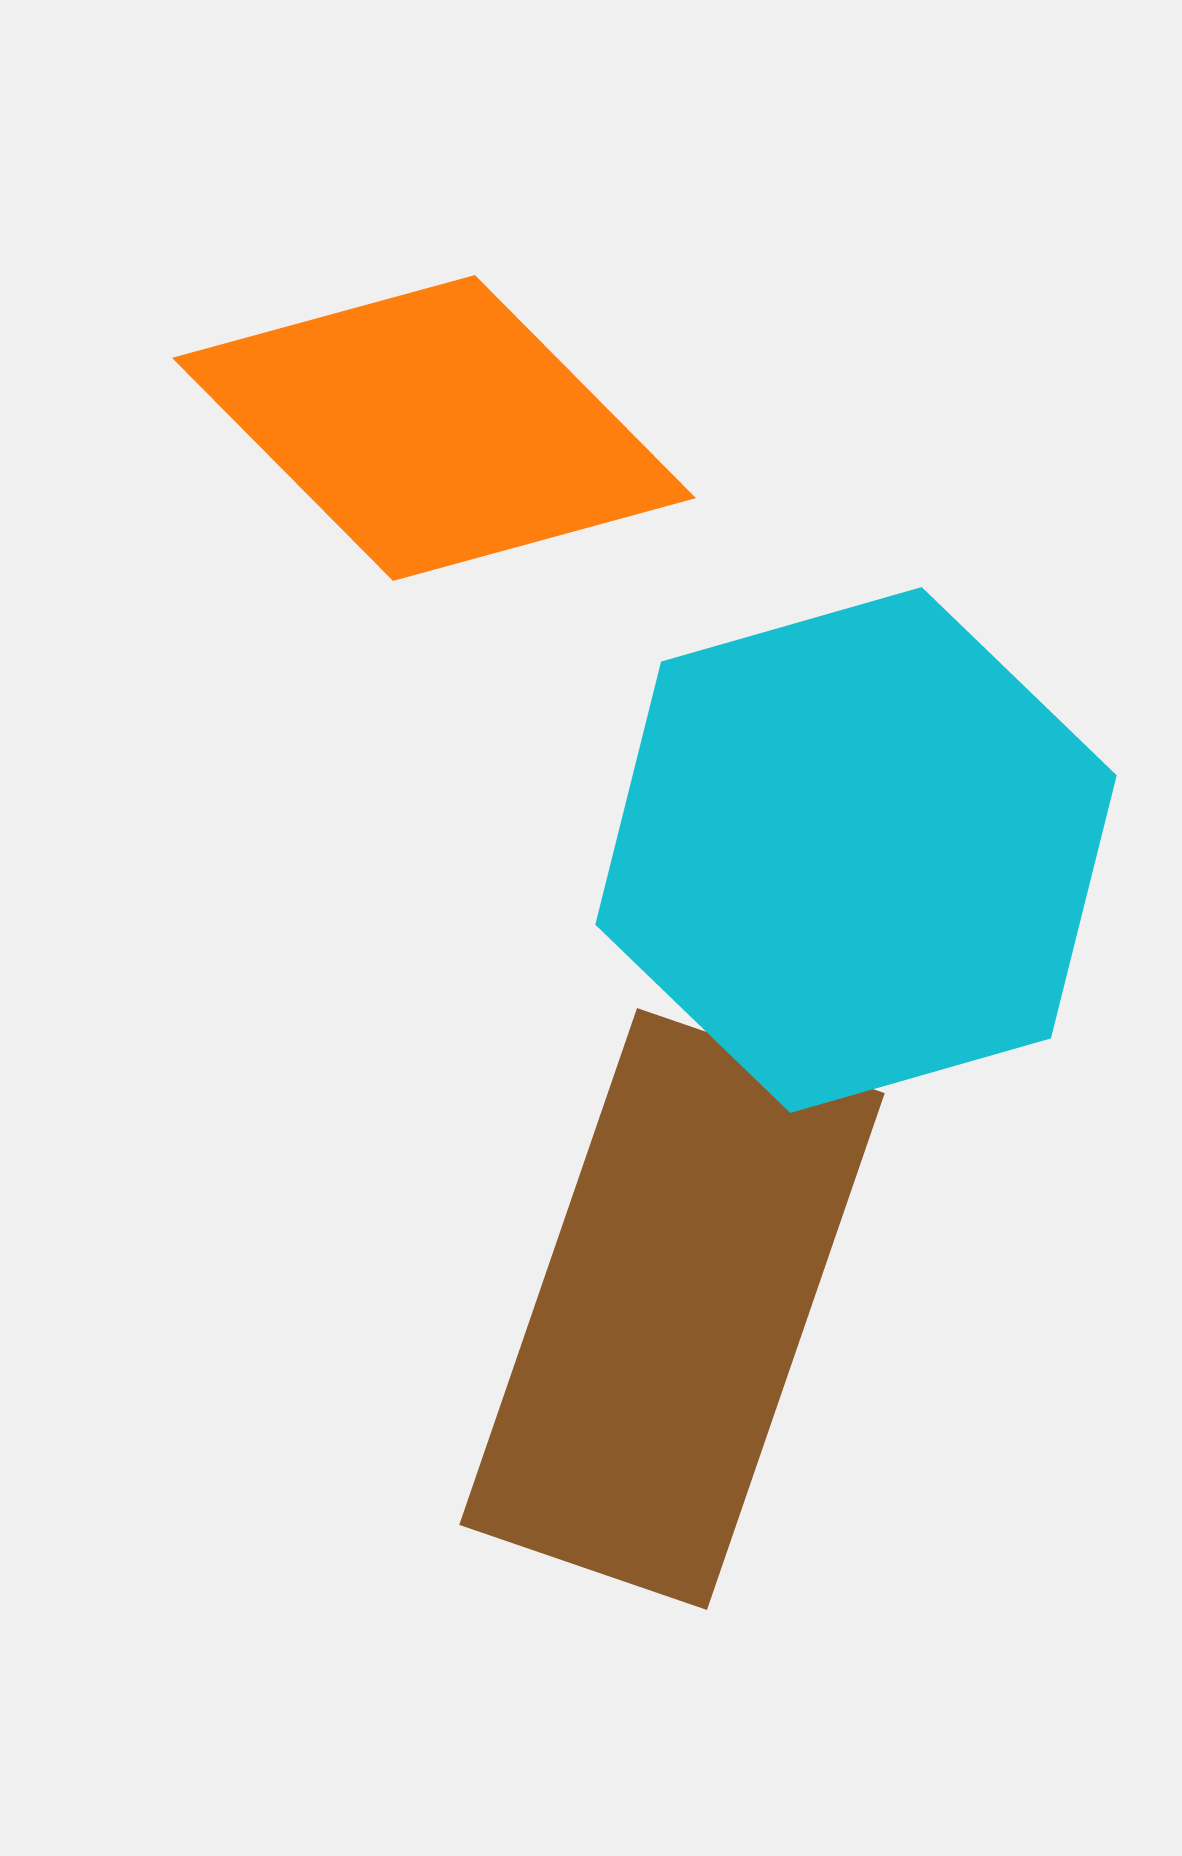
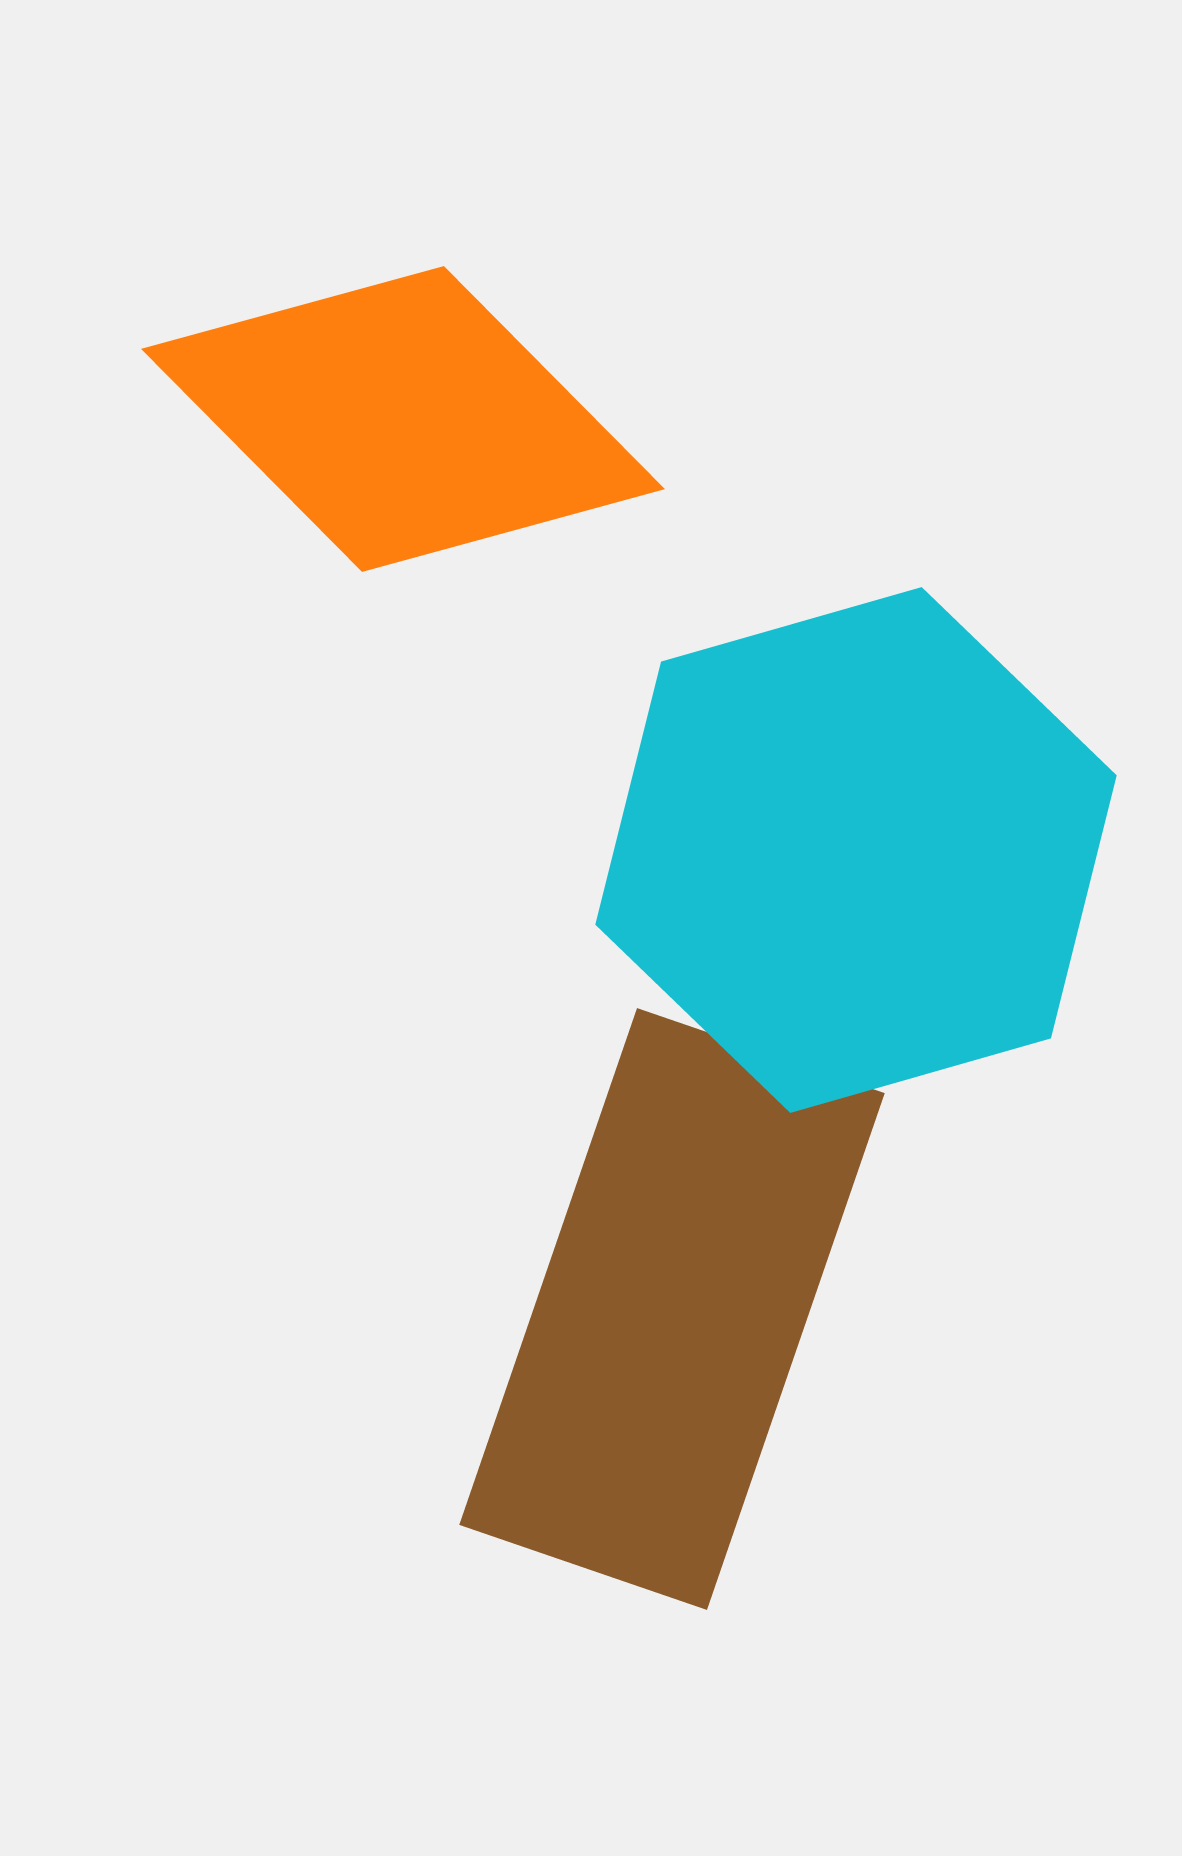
orange diamond: moved 31 px left, 9 px up
